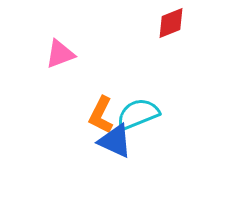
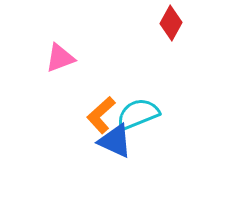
red diamond: rotated 40 degrees counterclockwise
pink triangle: moved 4 px down
orange L-shape: rotated 21 degrees clockwise
